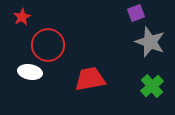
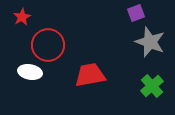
red trapezoid: moved 4 px up
